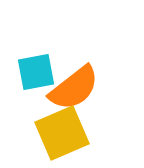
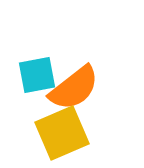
cyan square: moved 1 px right, 3 px down
